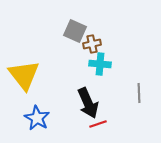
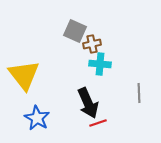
red line: moved 1 px up
